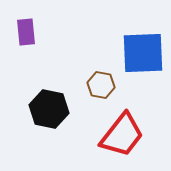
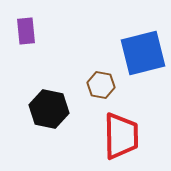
purple rectangle: moved 1 px up
blue square: rotated 12 degrees counterclockwise
red trapezoid: moved 1 px left, 1 px down; rotated 39 degrees counterclockwise
